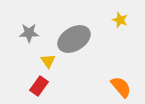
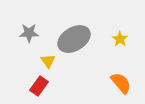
yellow star: moved 19 px down; rotated 14 degrees clockwise
orange semicircle: moved 4 px up
